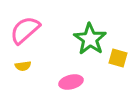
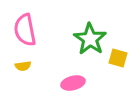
pink semicircle: rotated 60 degrees counterclockwise
pink ellipse: moved 2 px right, 1 px down
